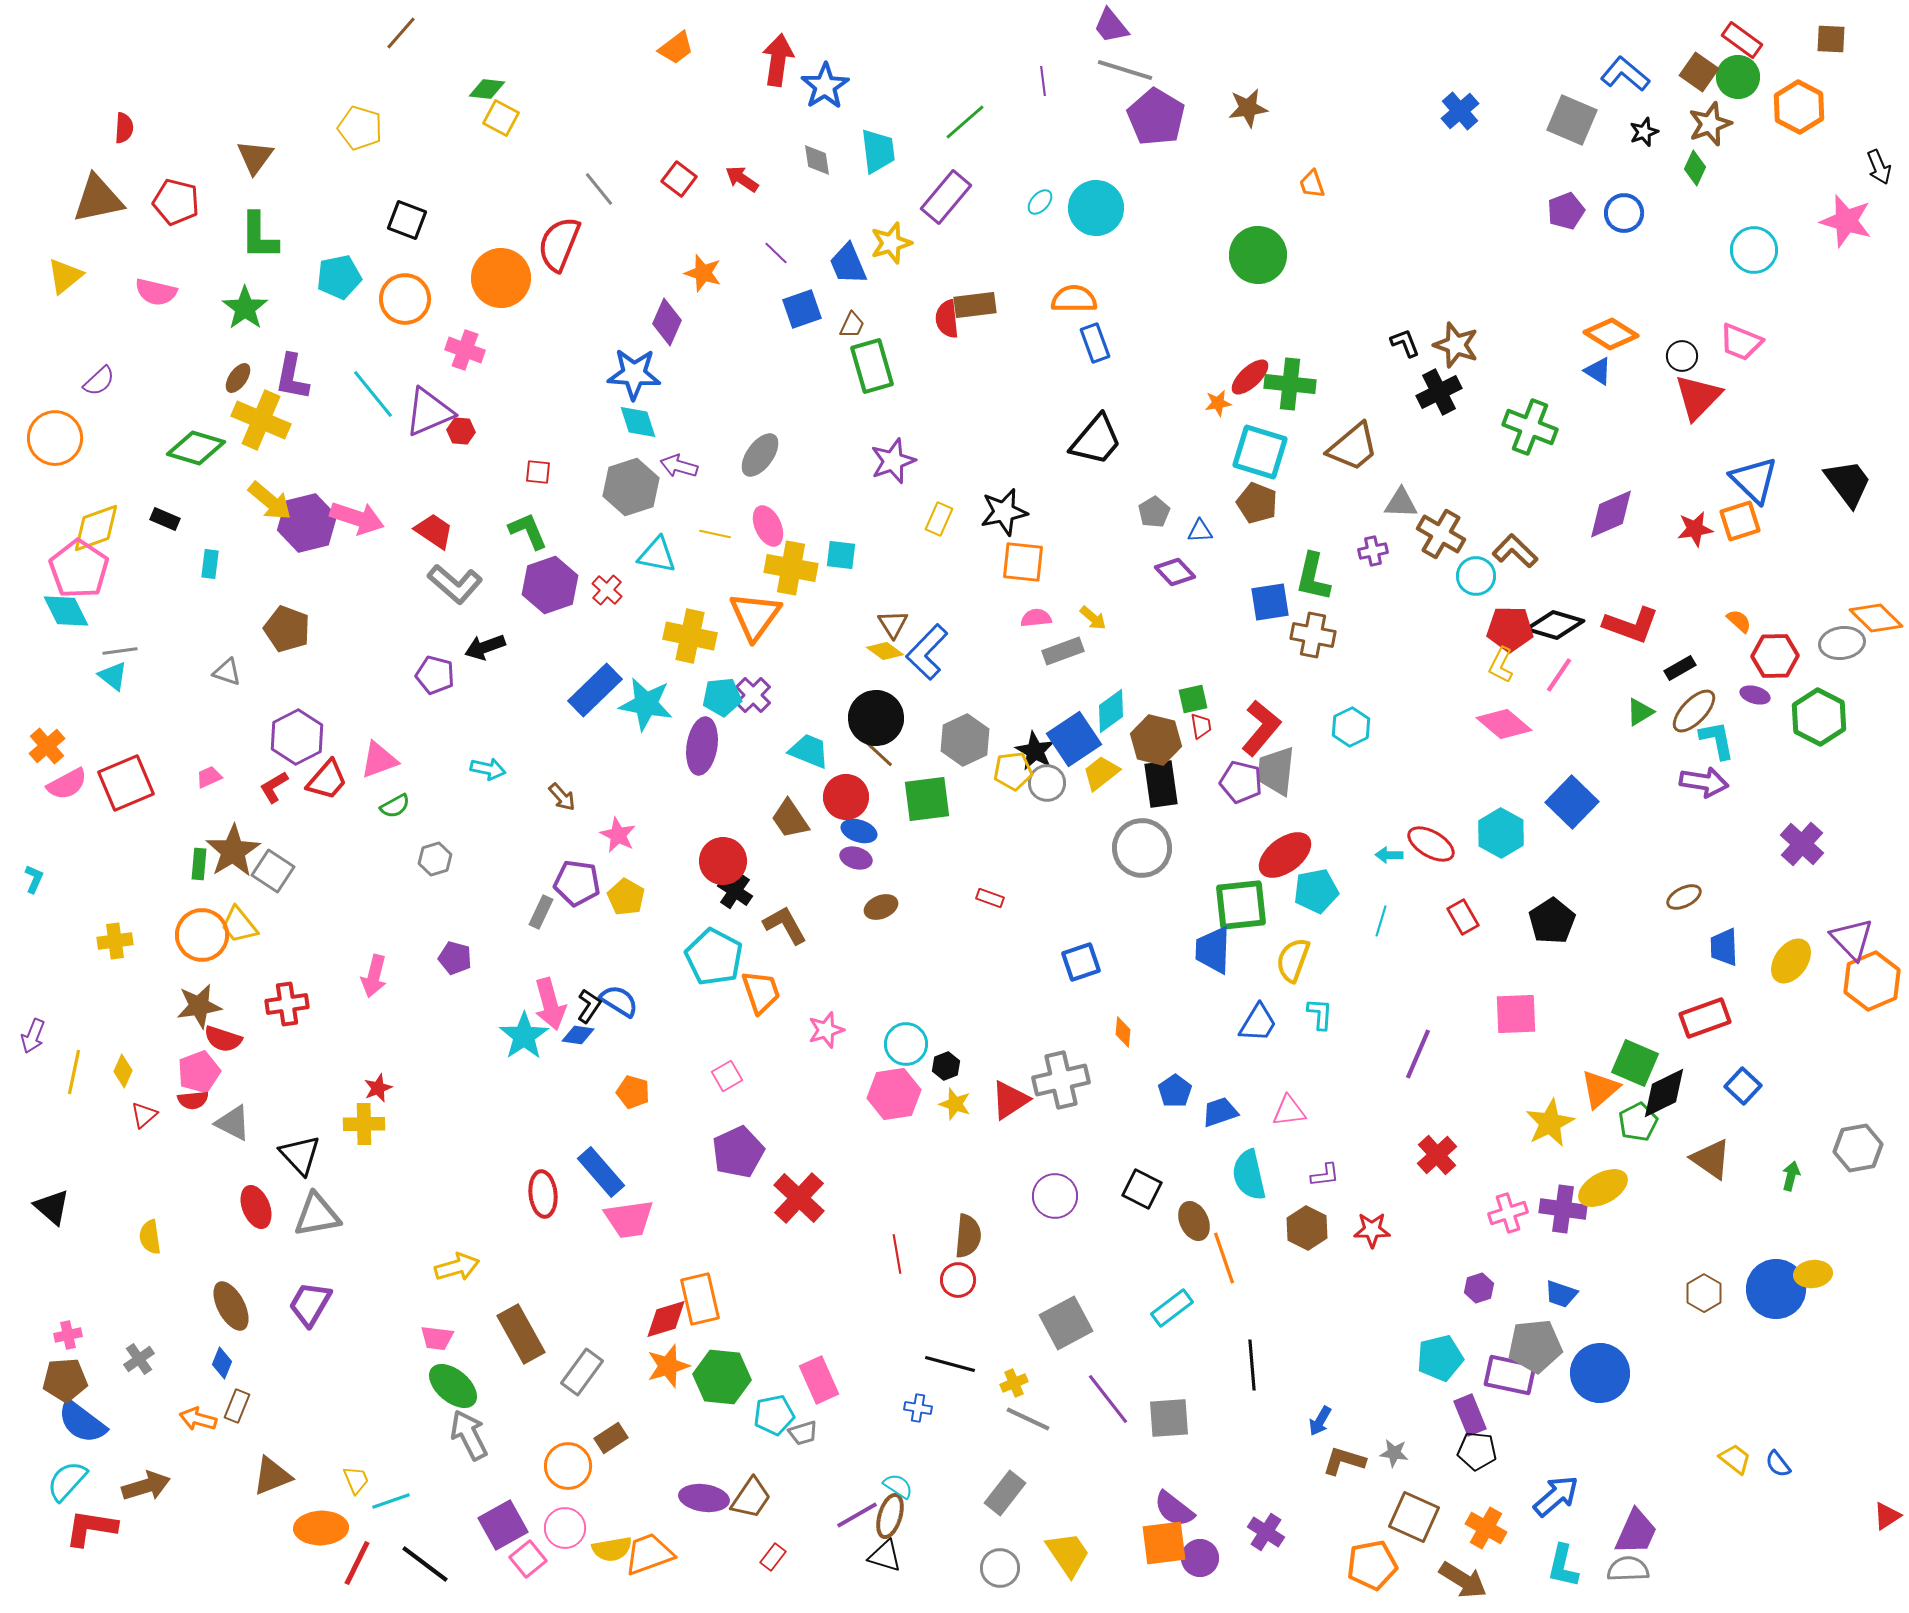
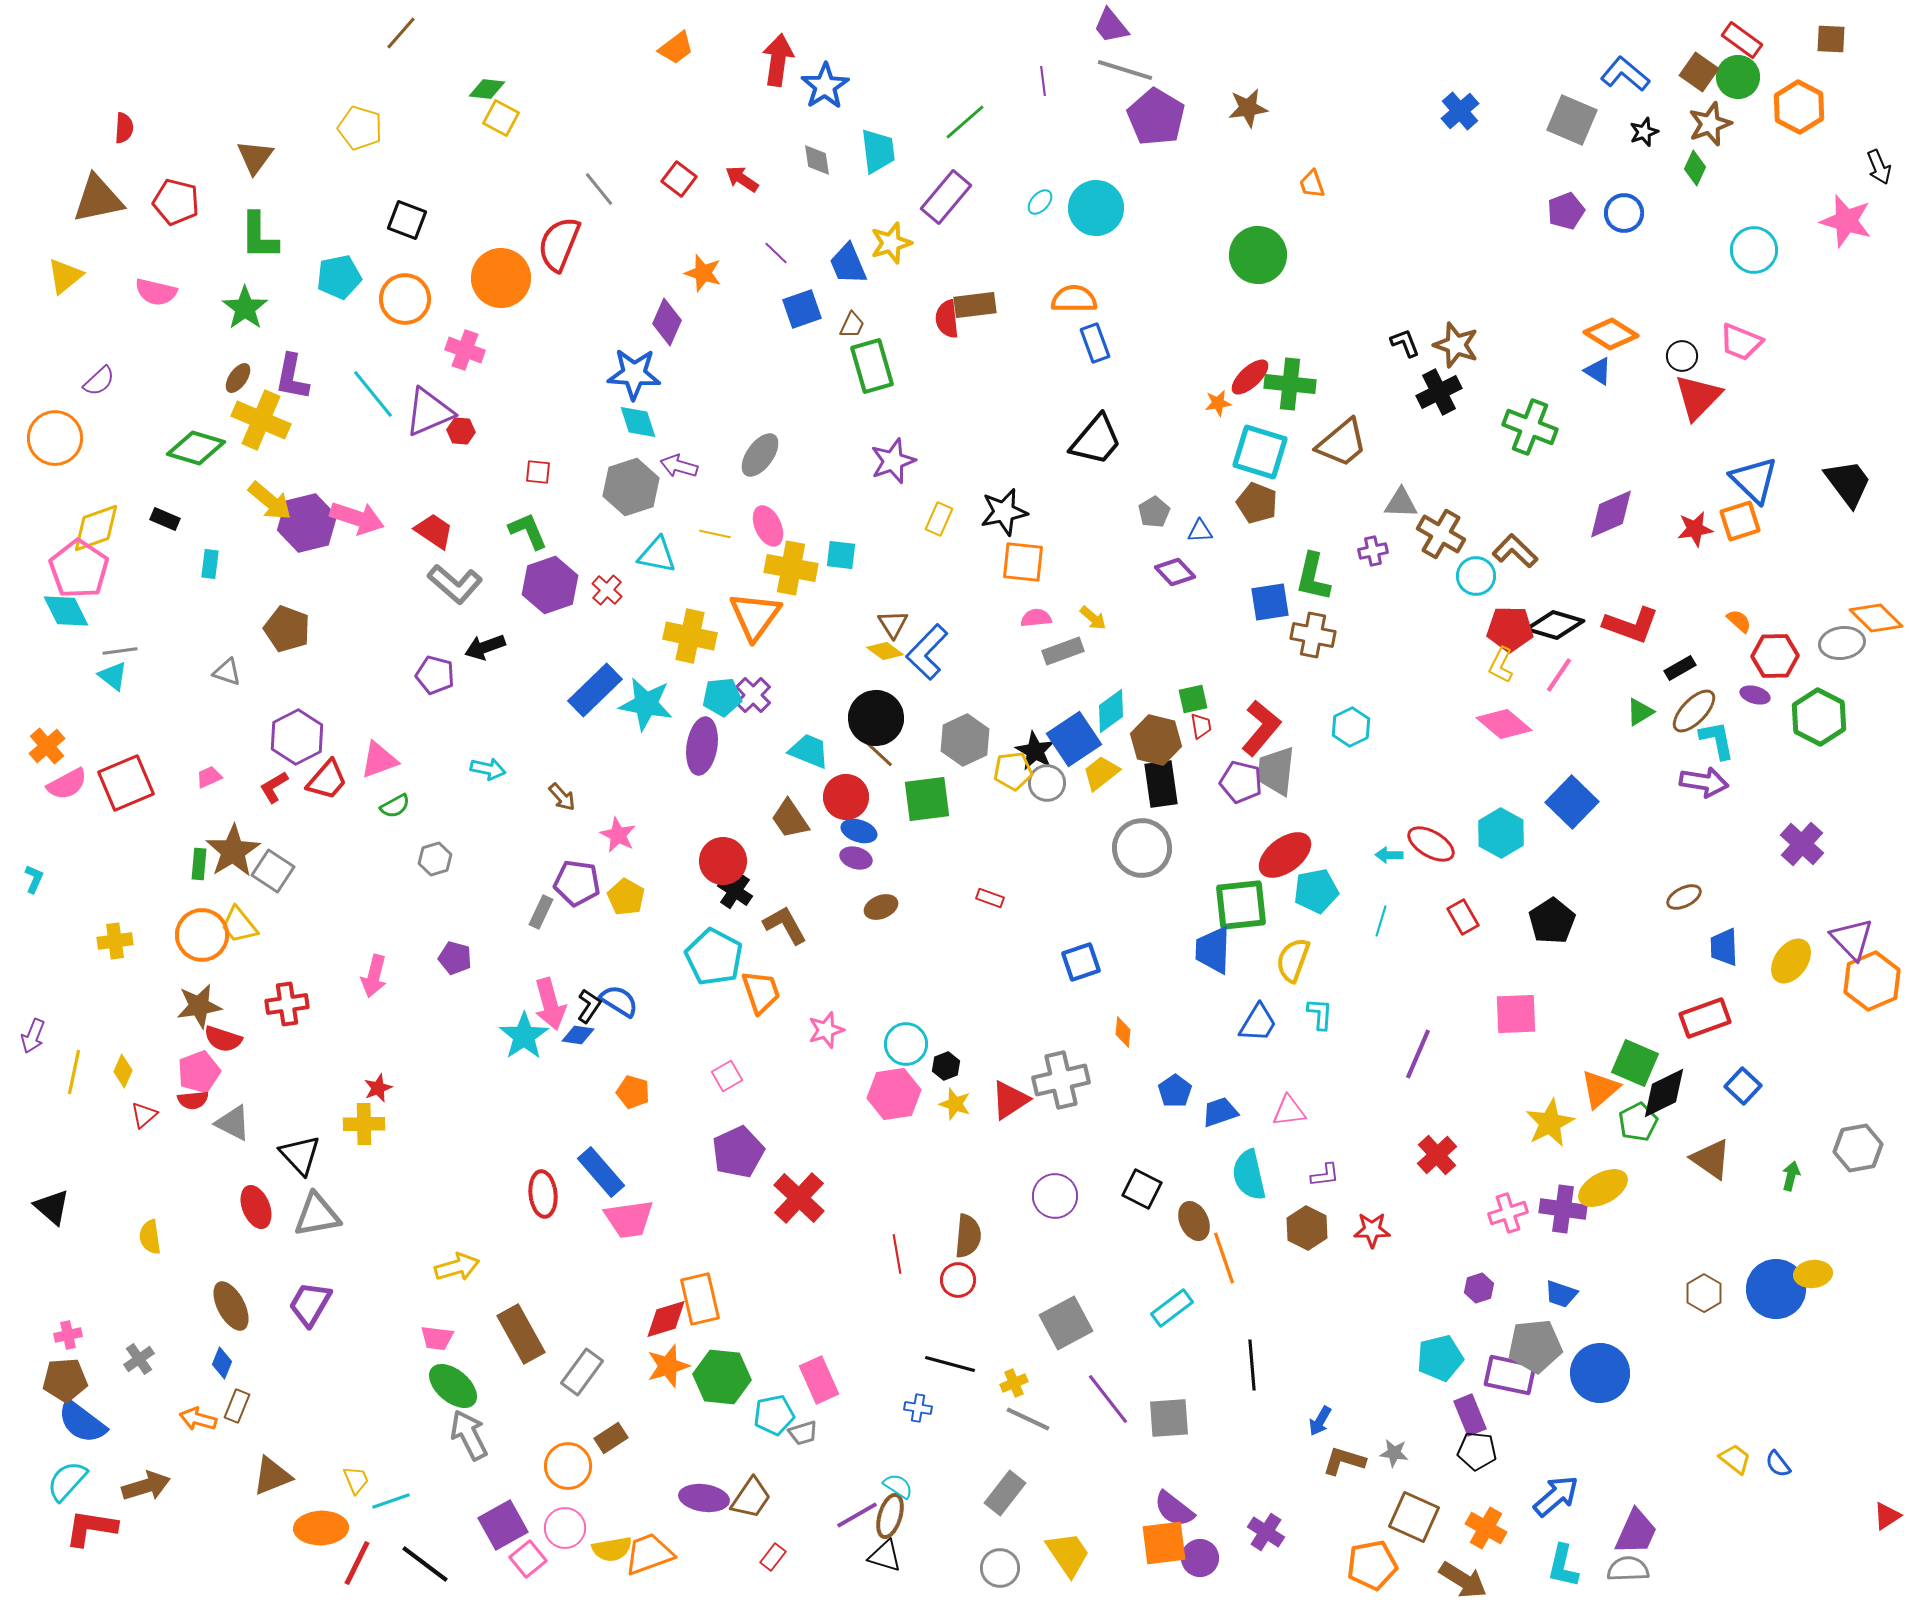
brown trapezoid at (1353, 447): moved 11 px left, 4 px up
